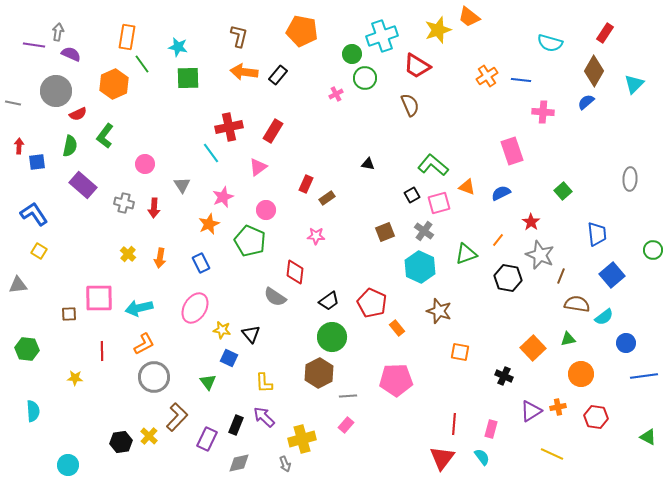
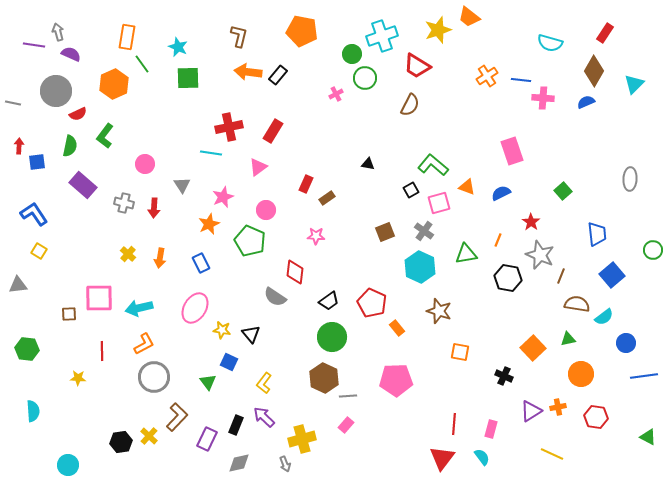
gray arrow at (58, 32): rotated 24 degrees counterclockwise
cyan star at (178, 47): rotated 12 degrees clockwise
orange arrow at (244, 72): moved 4 px right
blue semicircle at (586, 102): rotated 18 degrees clockwise
brown semicircle at (410, 105): rotated 50 degrees clockwise
pink cross at (543, 112): moved 14 px up
cyan line at (211, 153): rotated 45 degrees counterclockwise
black square at (412, 195): moved 1 px left, 5 px up
orange line at (498, 240): rotated 16 degrees counterclockwise
green triangle at (466, 254): rotated 10 degrees clockwise
blue square at (229, 358): moved 4 px down
brown hexagon at (319, 373): moved 5 px right, 5 px down; rotated 8 degrees counterclockwise
yellow star at (75, 378): moved 3 px right
yellow L-shape at (264, 383): rotated 40 degrees clockwise
